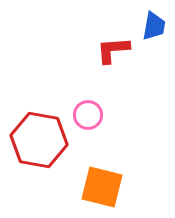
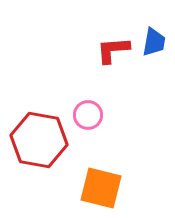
blue trapezoid: moved 16 px down
orange square: moved 1 px left, 1 px down
